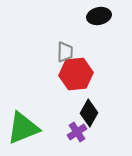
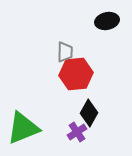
black ellipse: moved 8 px right, 5 px down
